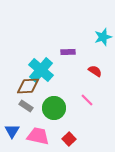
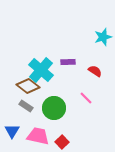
purple rectangle: moved 10 px down
brown diamond: rotated 40 degrees clockwise
pink line: moved 1 px left, 2 px up
red square: moved 7 px left, 3 px down
